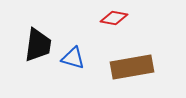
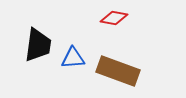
blue triangle: rotated 20 degrees counterclockwise
brown rectangle: moved 14 px left, 4 px down; rotated 30 degrees clockwise
